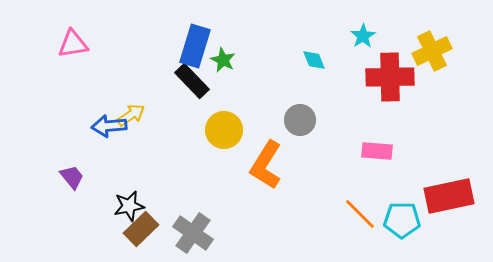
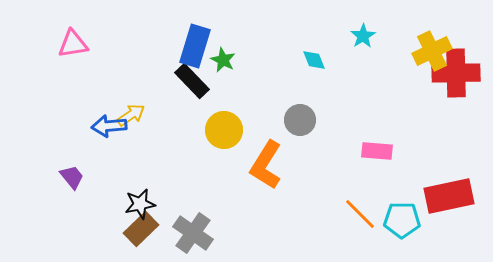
red cross: moved 66 px right, 4 px up
black star: moved 11 px right, 2 px up
